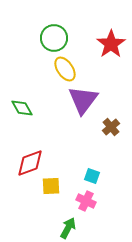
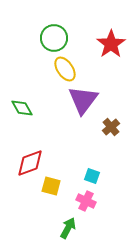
yellow square: rotated 18 degrees clockwise
